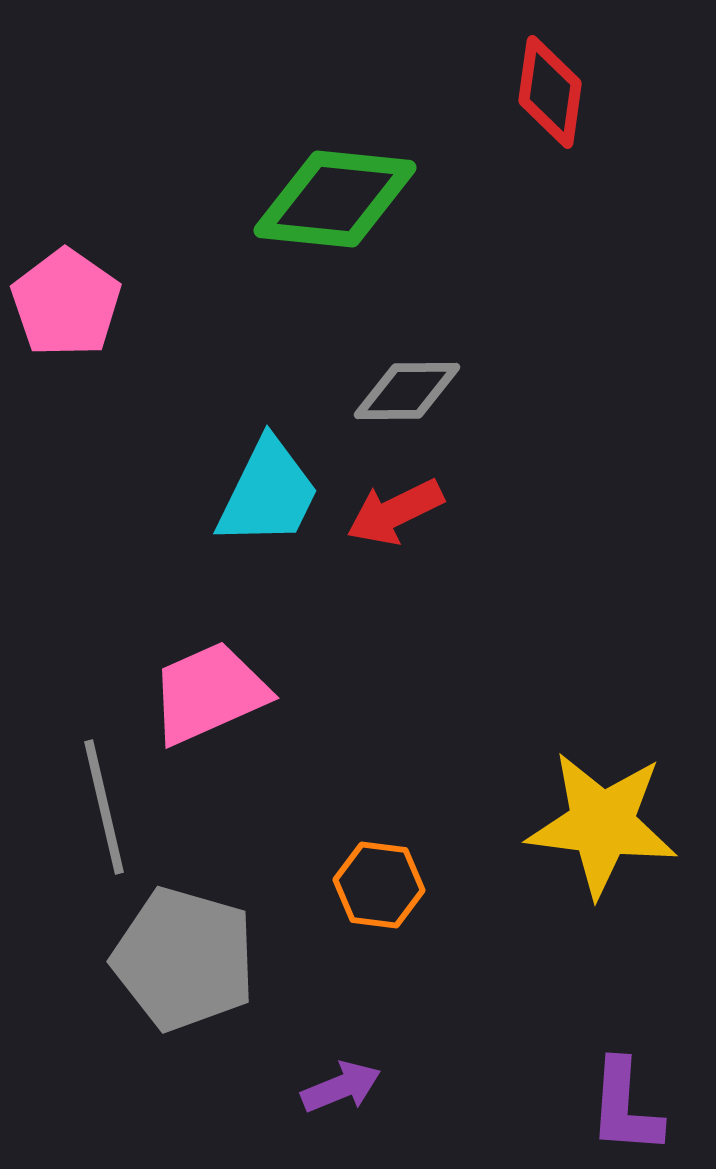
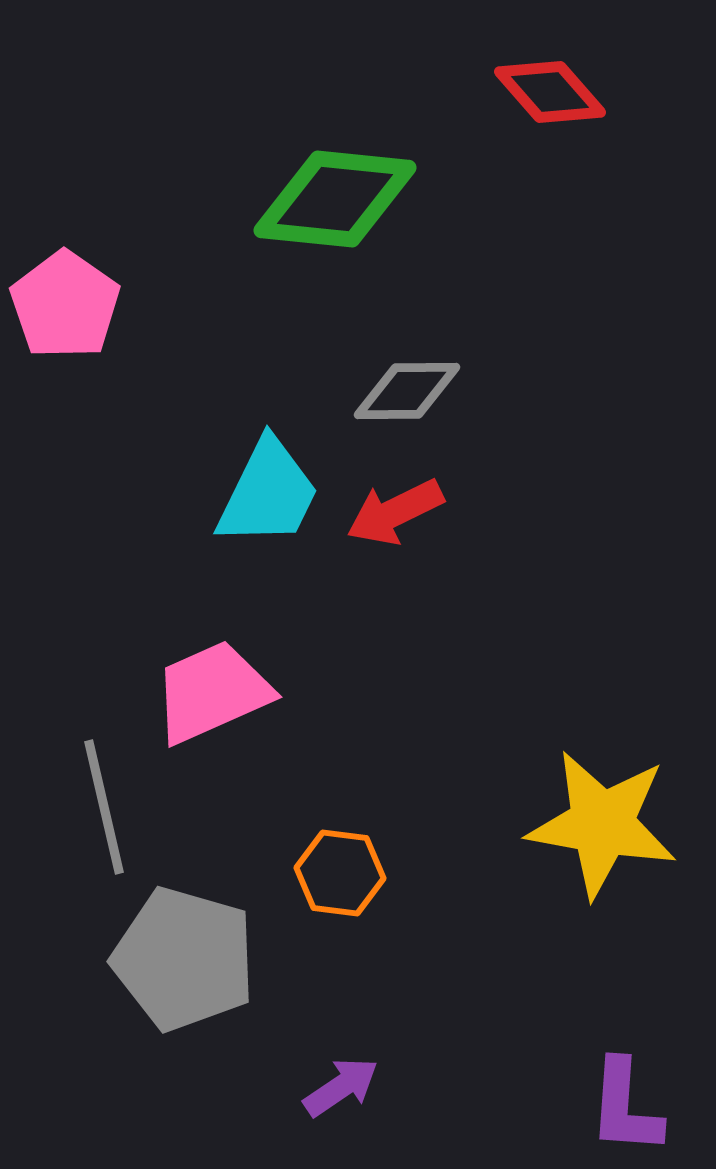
red diamond: rotated 49 degrees counterclockwise
pink pentagon: moved 1 px left, 2 px down
pink trapezoid: moved 3 px right, 1 px up
yellow star: rotated 3 degrees clockwise
orange hexagon: moved 39 px left, 12 px up
purple arrow: rotated 12 degrees counterclockwise
